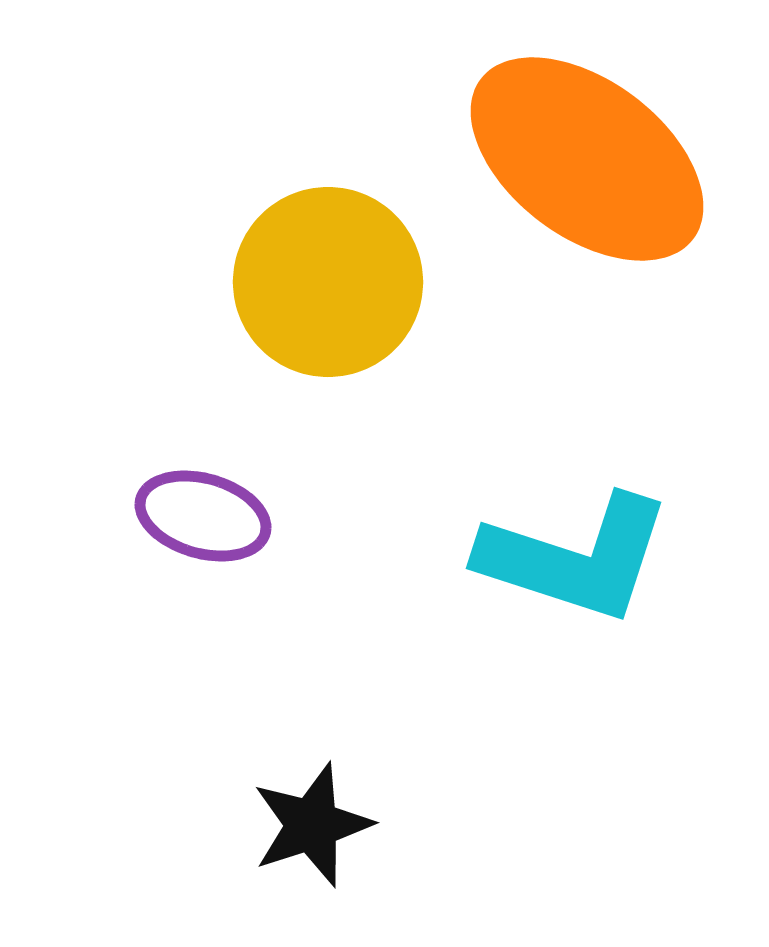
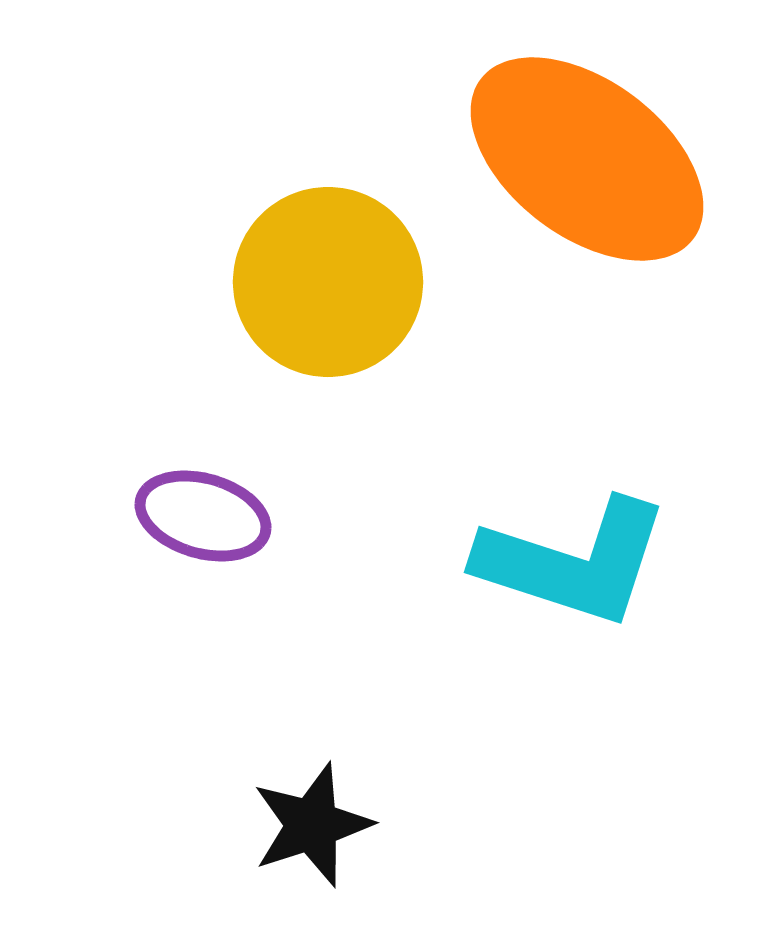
cyan L-shape: moved 2 px left, 4 px down
